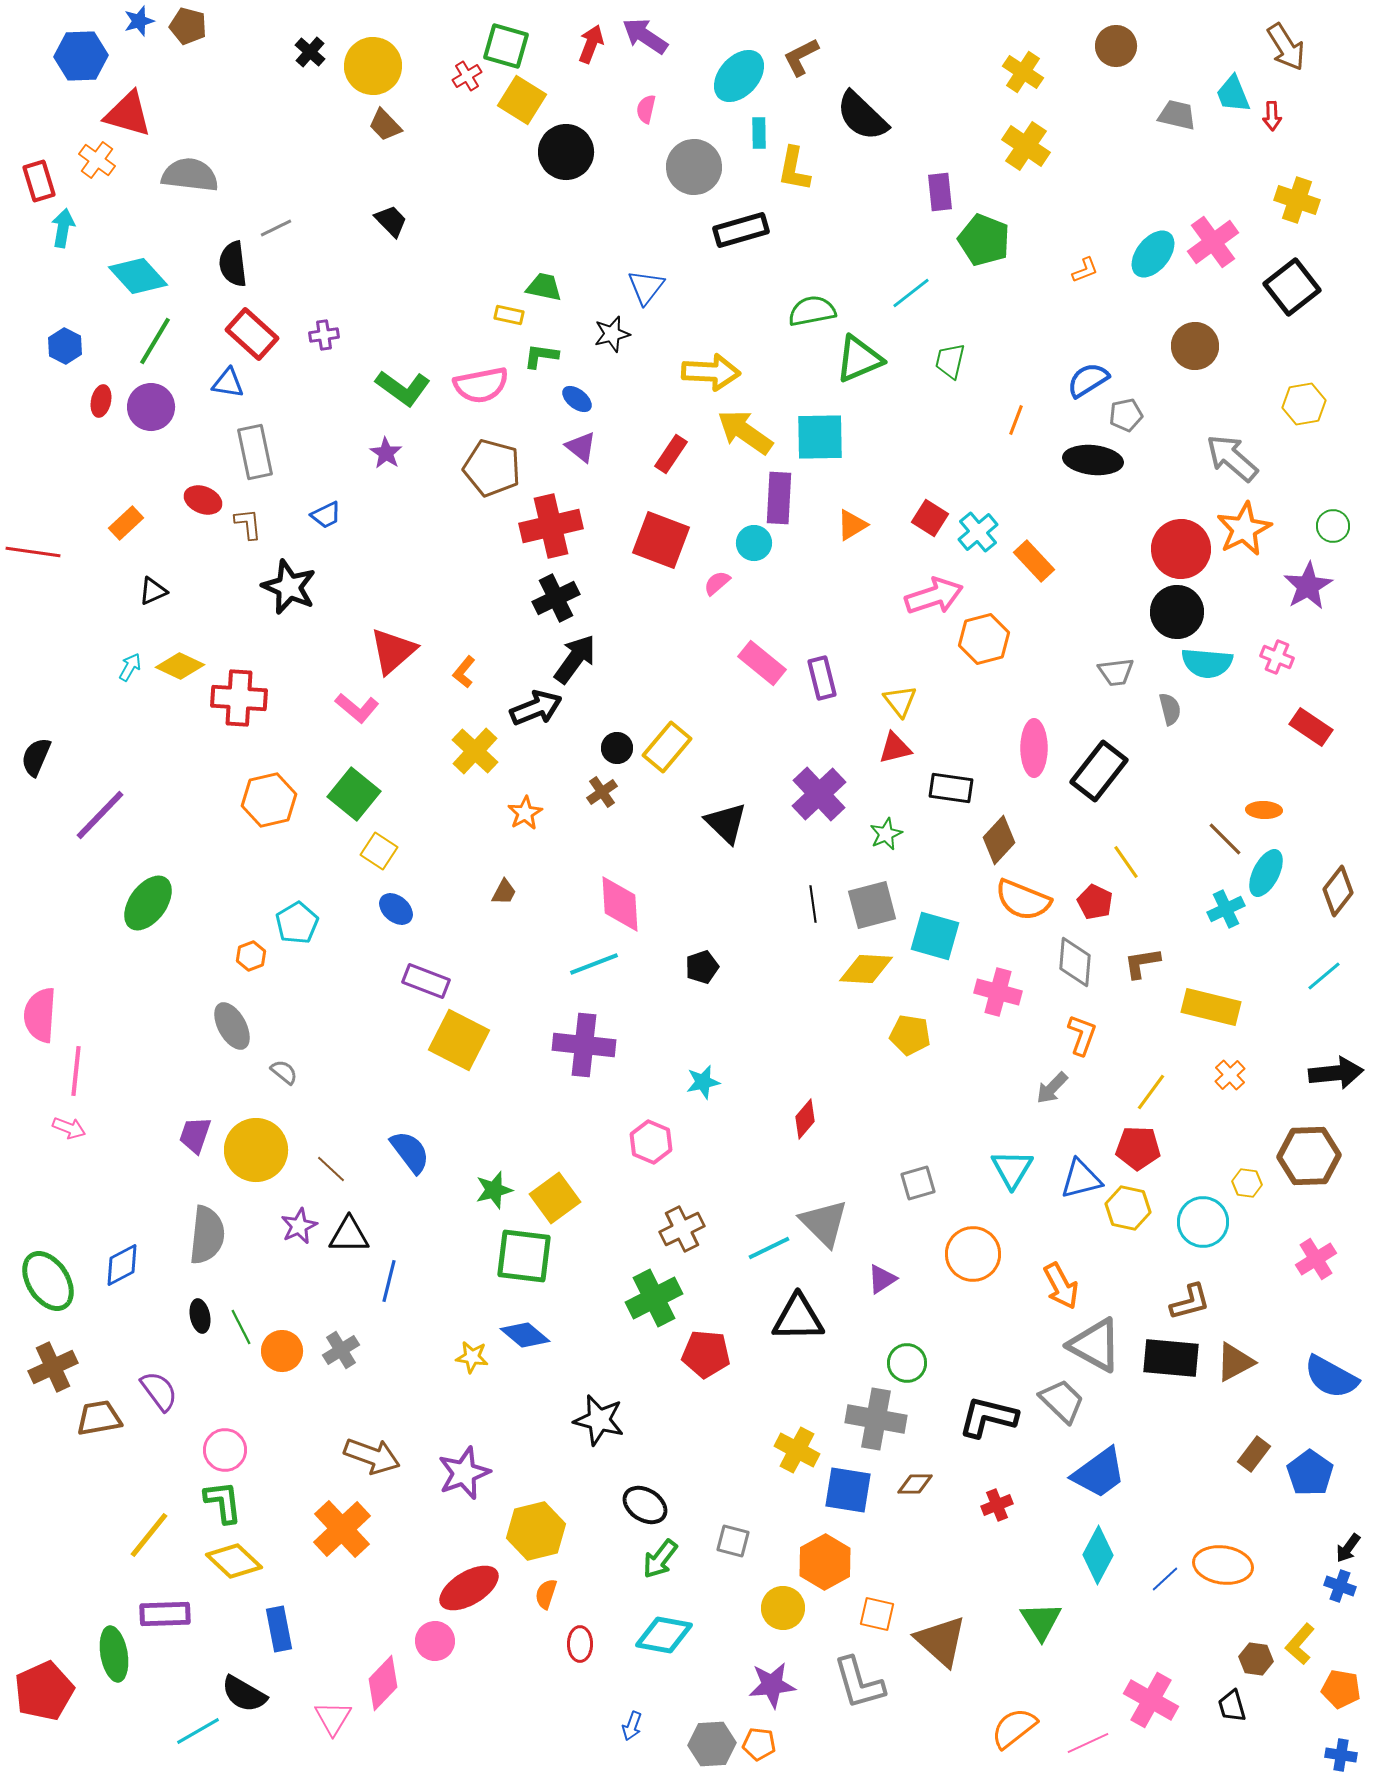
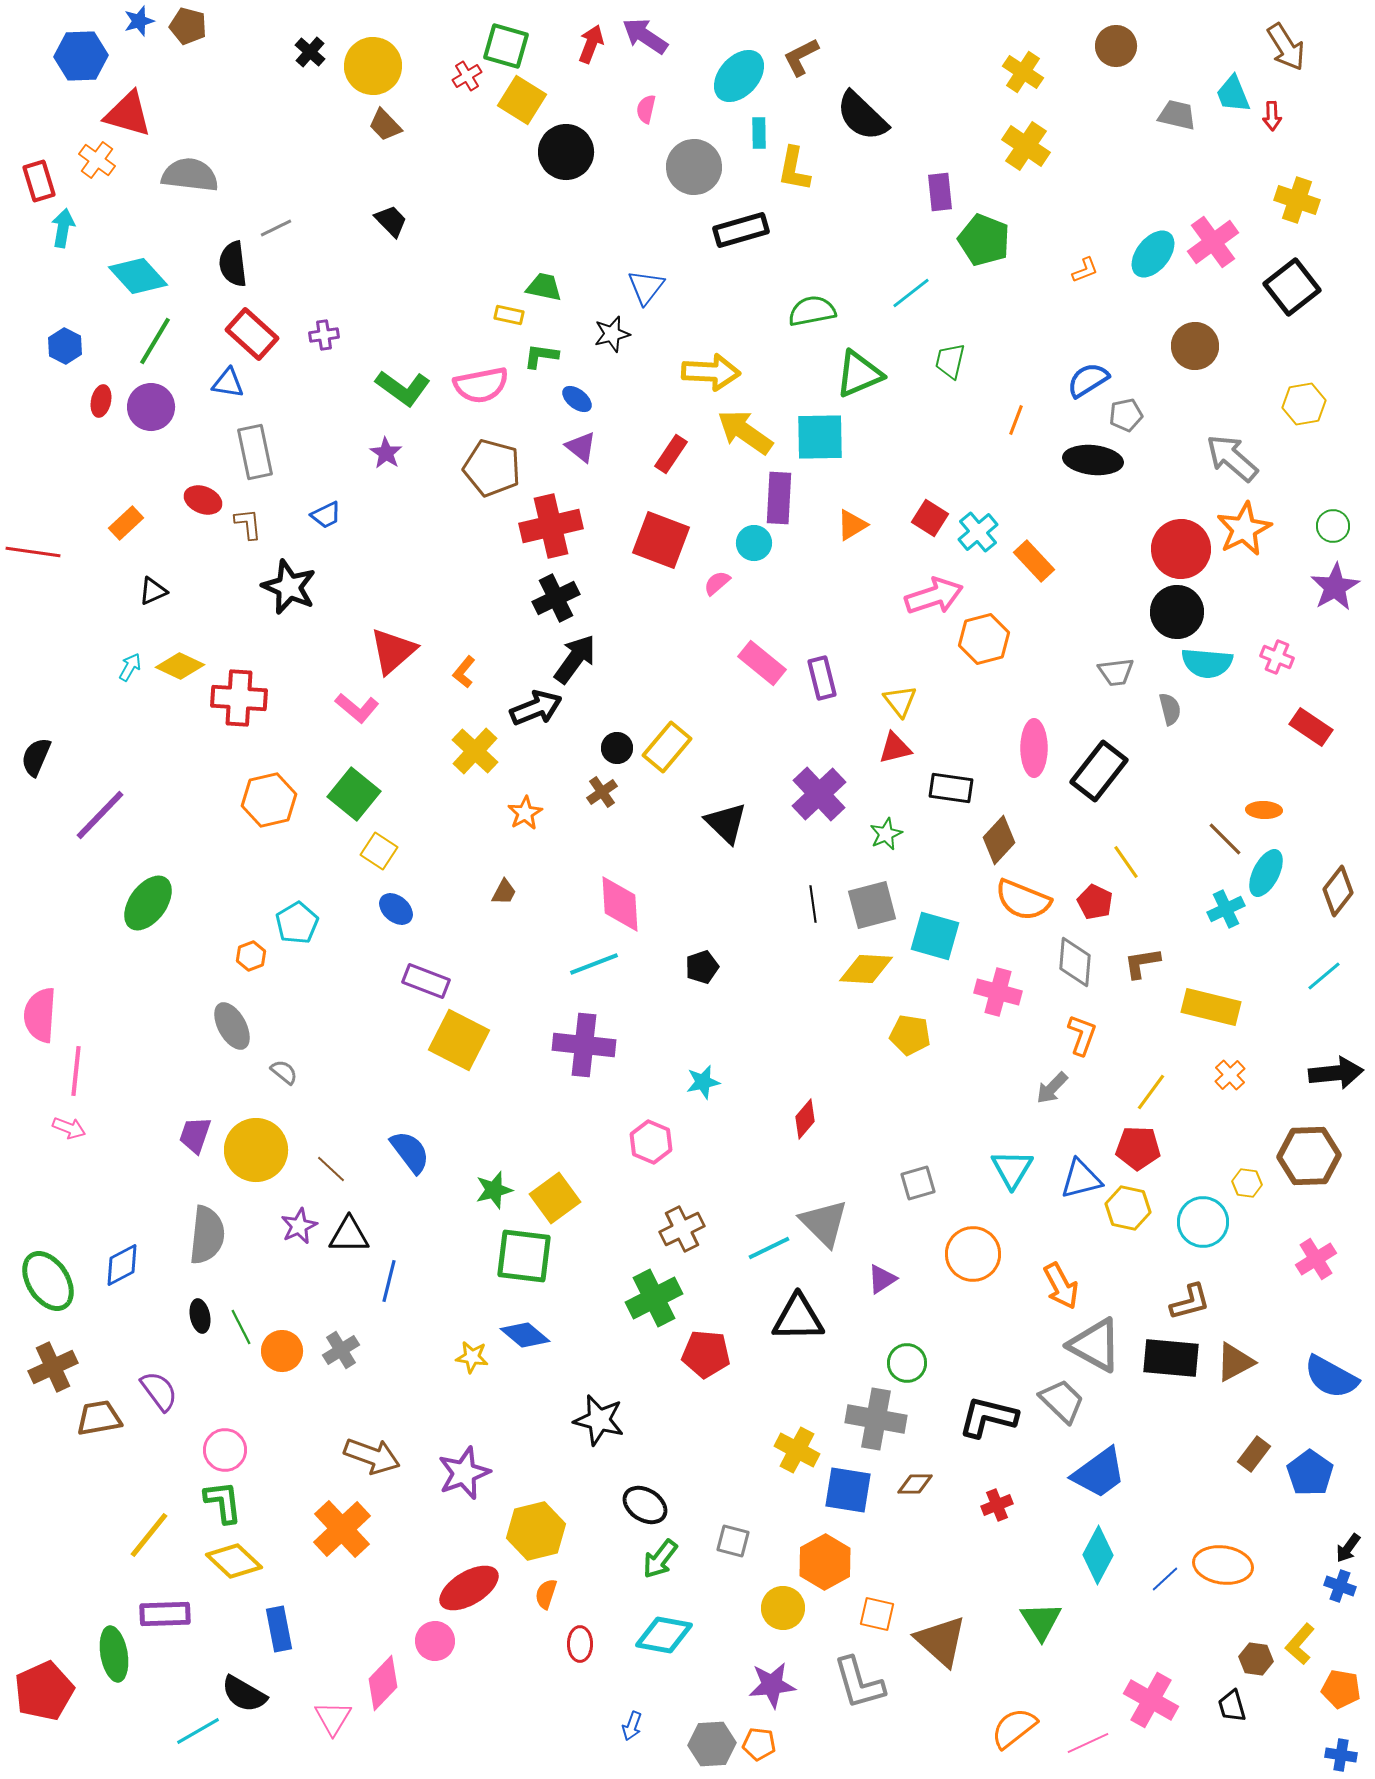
green triangle at (859, 359): moved 15 px down
purple star at (1308, 586): moved 27 px right, 1 px down
